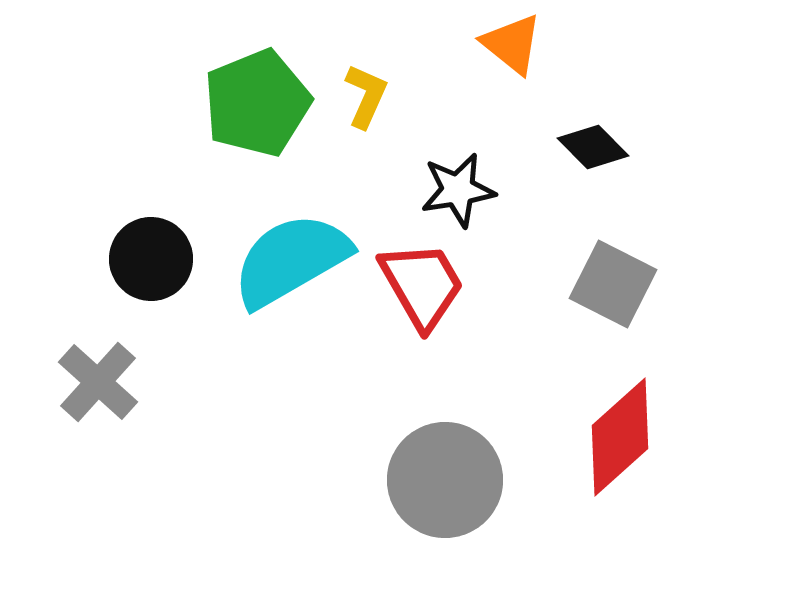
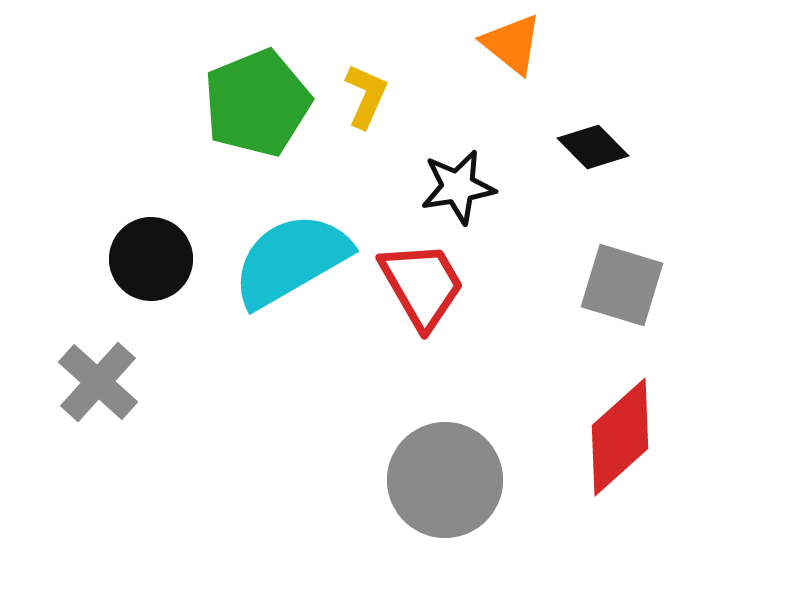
black star: moved 3 px up
gray square: moved 9 px right, 1 px down; rotated 10 degrees counterclockwise
